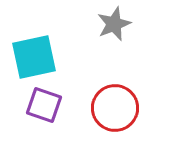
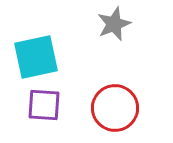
cyan square: moved 2 px right
purple square: rotated 15 degrees counterclockwise
